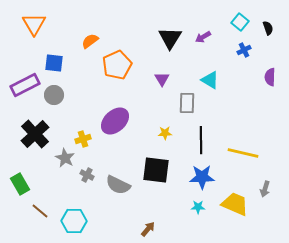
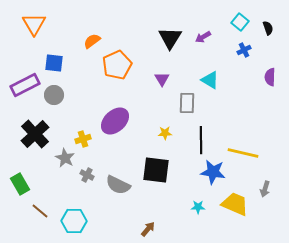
orange semicircle: moved 2 px right
blue star: moved 11 px right, 5 px up; rotated 10 degrees clockwise
